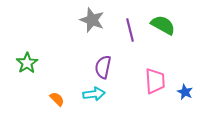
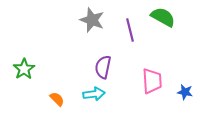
green semicircle: moved 8 px up
green star: moved 3 px left, 6 px down
pink trapezoid: moved 3 px left
blue star: rotated 14 degrees counterclockwise
